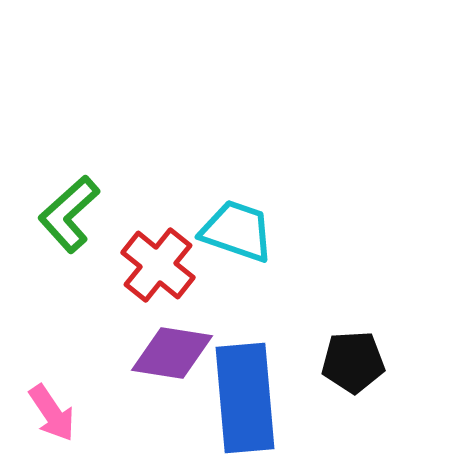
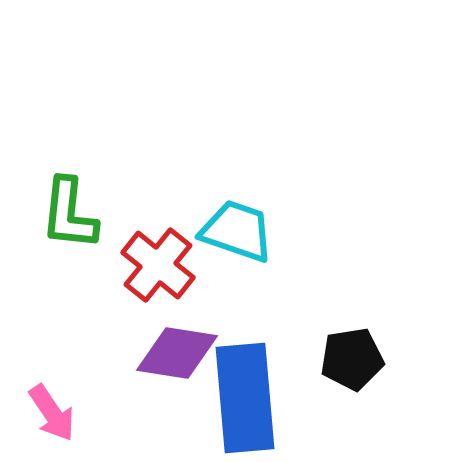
green L-shape: rotated 42 degrees counterclockwise
purple diamond: moved 5 px right
black pentagon: moved 1 px left, 3 px up; rotated 6 degrees counterclockwise
